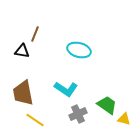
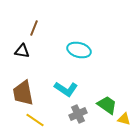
brown line: moved 1 px left, 6 px up
